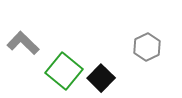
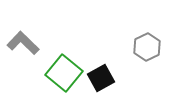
green square: moved 2 px down
black square: rotated 16 degrees clockwise
